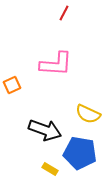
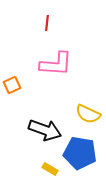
red line: moved 17 px left, 10 px down; rotated 21 degrees counterclockwise
